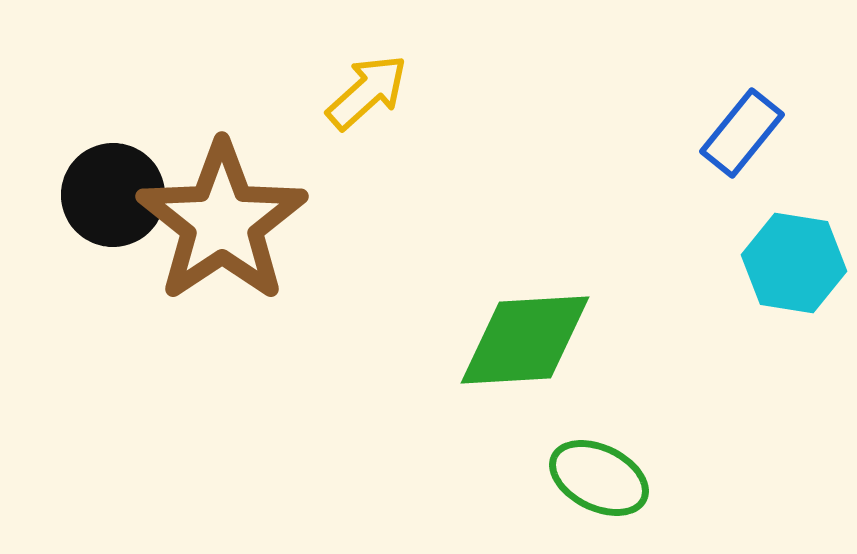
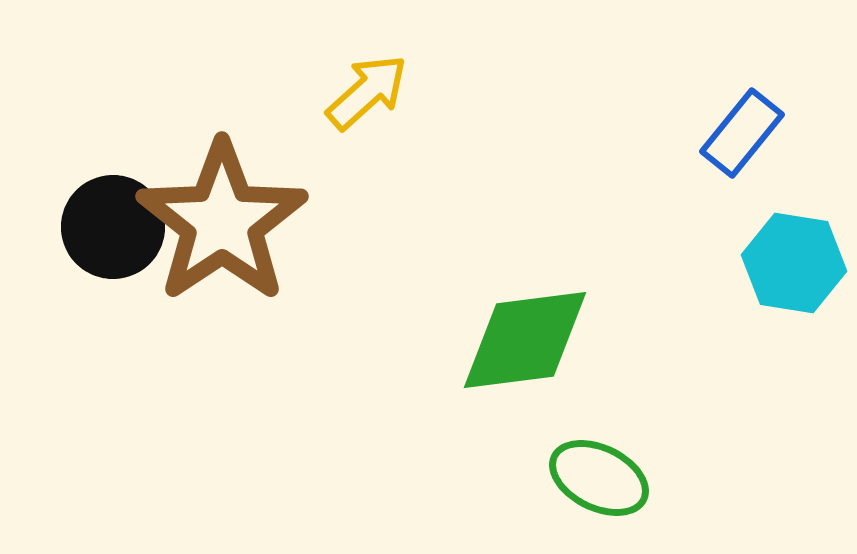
black circle: moved 32 px down
green diamond: rotated 4 degrees counterclockwise
